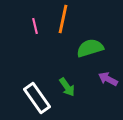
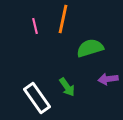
purple arrow: rotated 36 degrees counterclockwise
